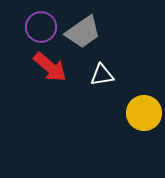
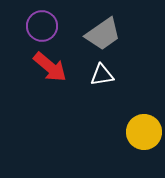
purple circle: moved 1 px right, 1 px up
gray trapezoid: moved 20 px right, 2 px down
yellow circle: moved 19 px down
